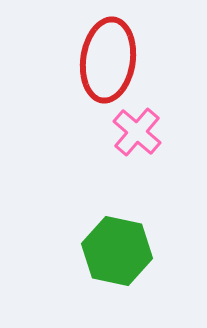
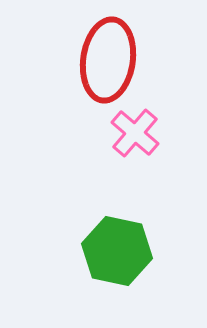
pink cross: moved 2 px left, 1 px down
